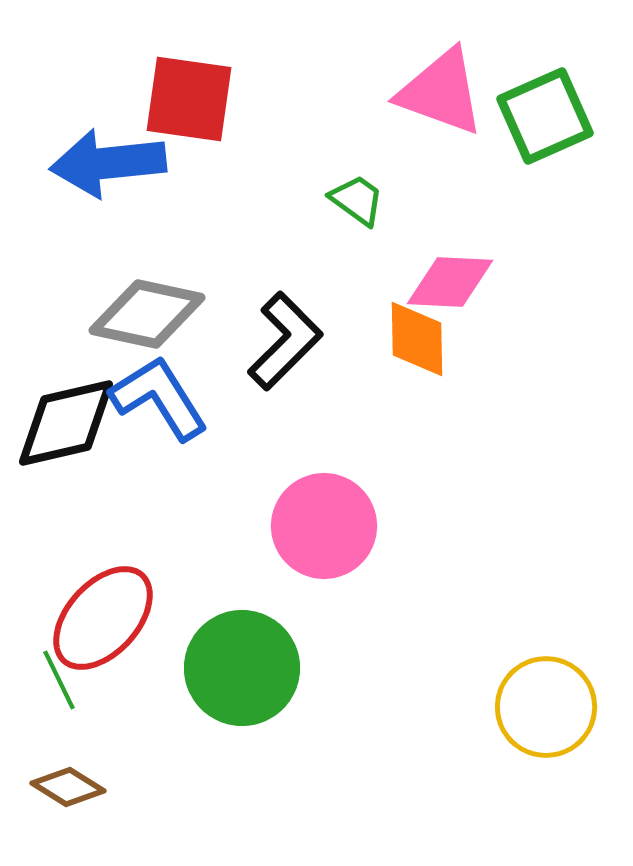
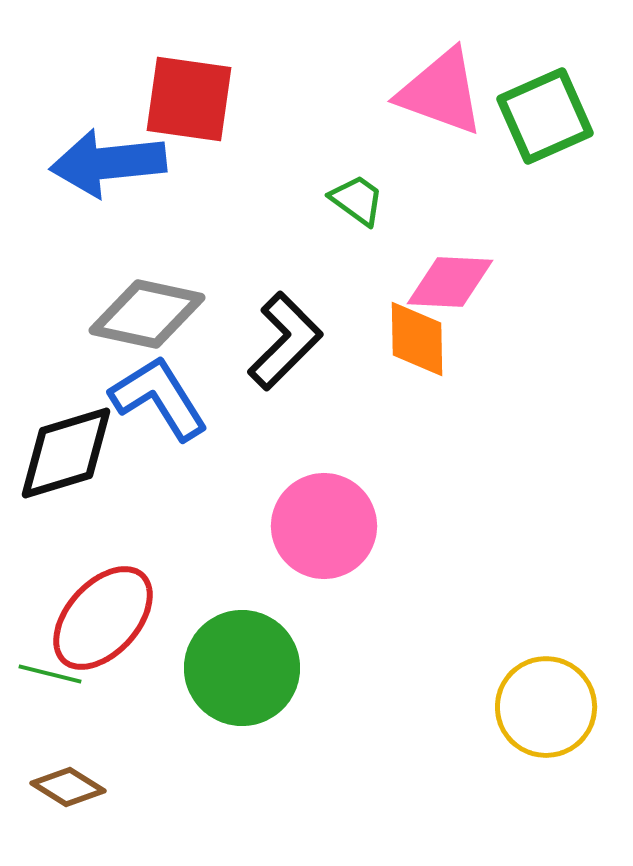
black diamond: moved 30 px down; rotated 4 degrees counterclockwise
green line: moved 9 px left, 6 px up; rotated 50 degrees counterclockwise
